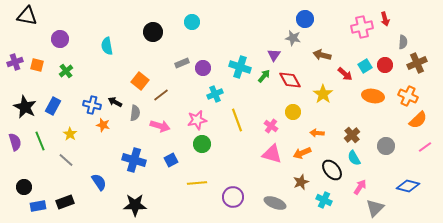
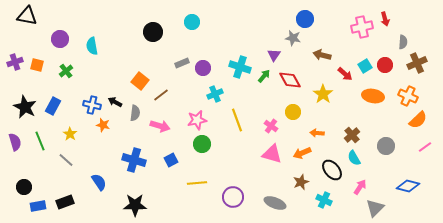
cyan semicircle at (107, 46): moved 15 px left
